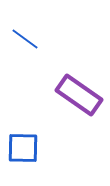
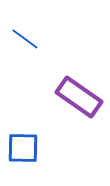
purple rectangle: moved 2 px down
